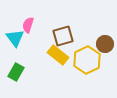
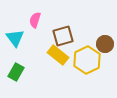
pink semicircle: moved 7 px right, 5 px up
